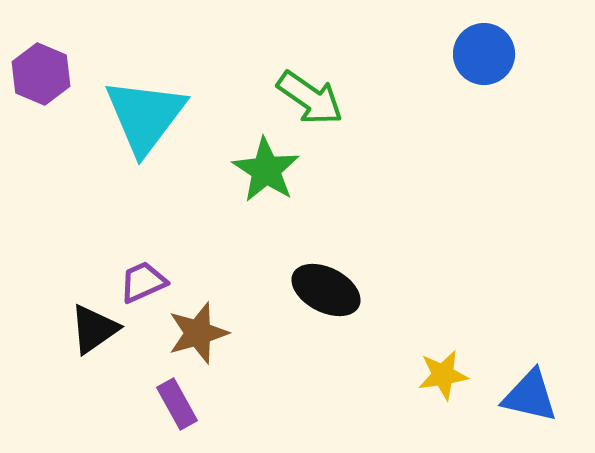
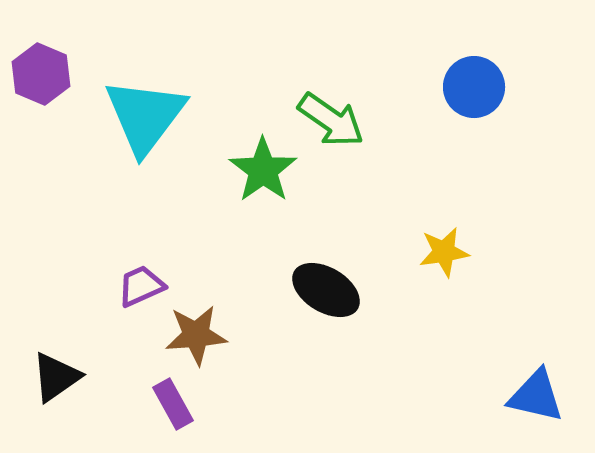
blue circle: moved 10 px left, 33 px down
green arrow: moved 21 px right, 22 px down
green star: moved 3 px left; rotated 4 degrees clockwise
purple trapezoid: moved 2 px left, 4 px down
black ellipse: rotated 4 degrees clockwise
black triangle: moved 38 px left, 48 px down
brown star: moved 2 px left, 2 px down; rotated 12 degrees clockwise
yellow star: moved 1 px right, 123 px up
blue triangle: moved 6 px right
purple rectangle: moved 4 px left
